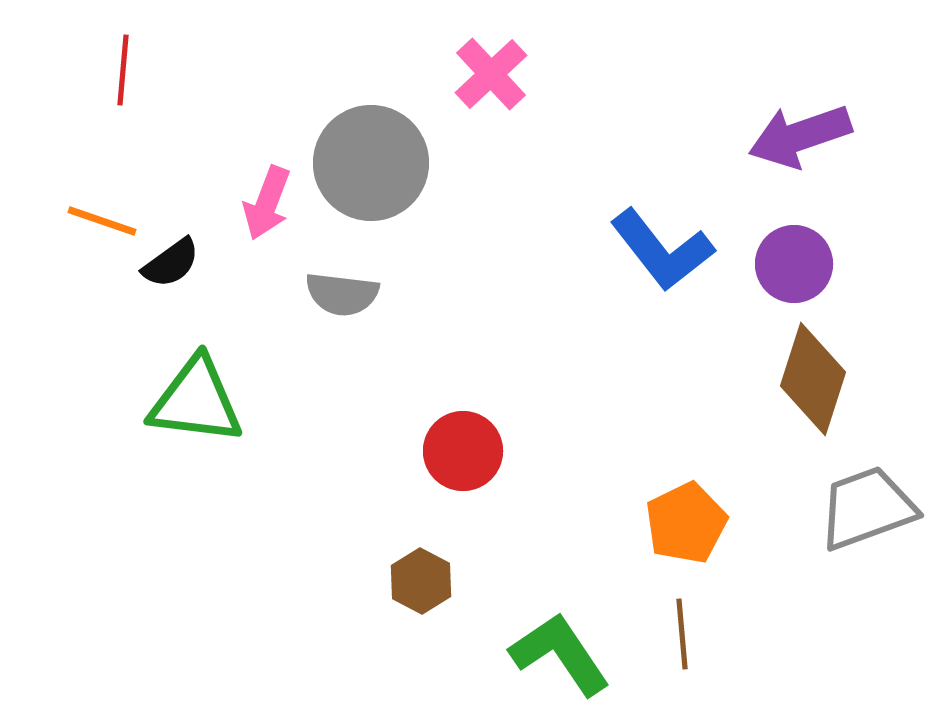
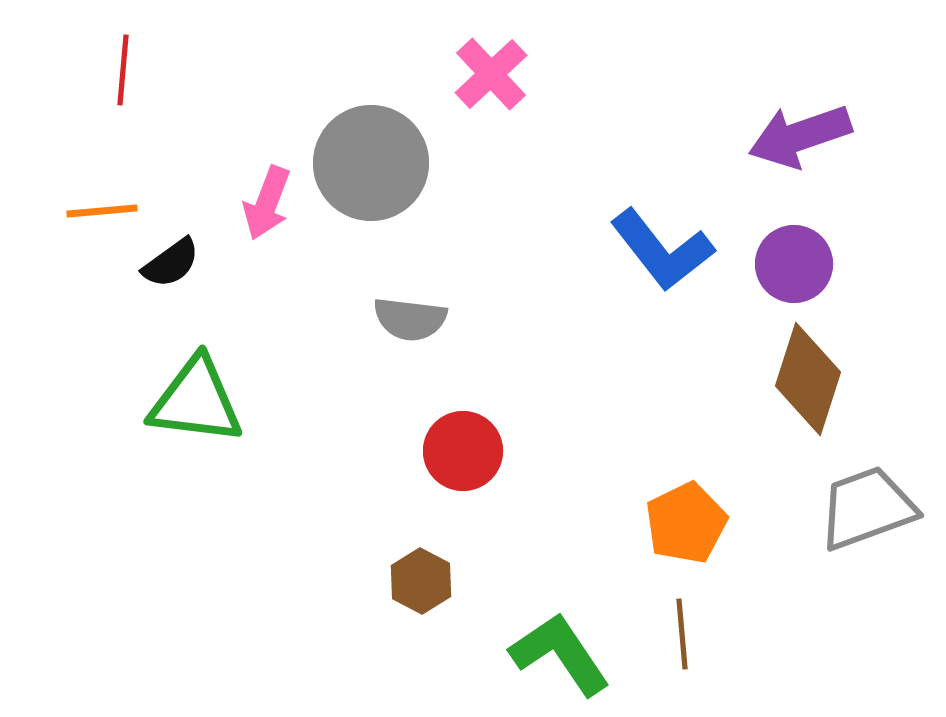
orange line: moved 10 px up; rotated 24 degrees counterclockwise
gray semicircle: moved 68 px right, 25 px down
brown diamond: moved 5 px left
